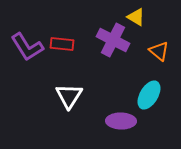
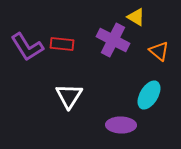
purple ellipse: moved 4 px down
